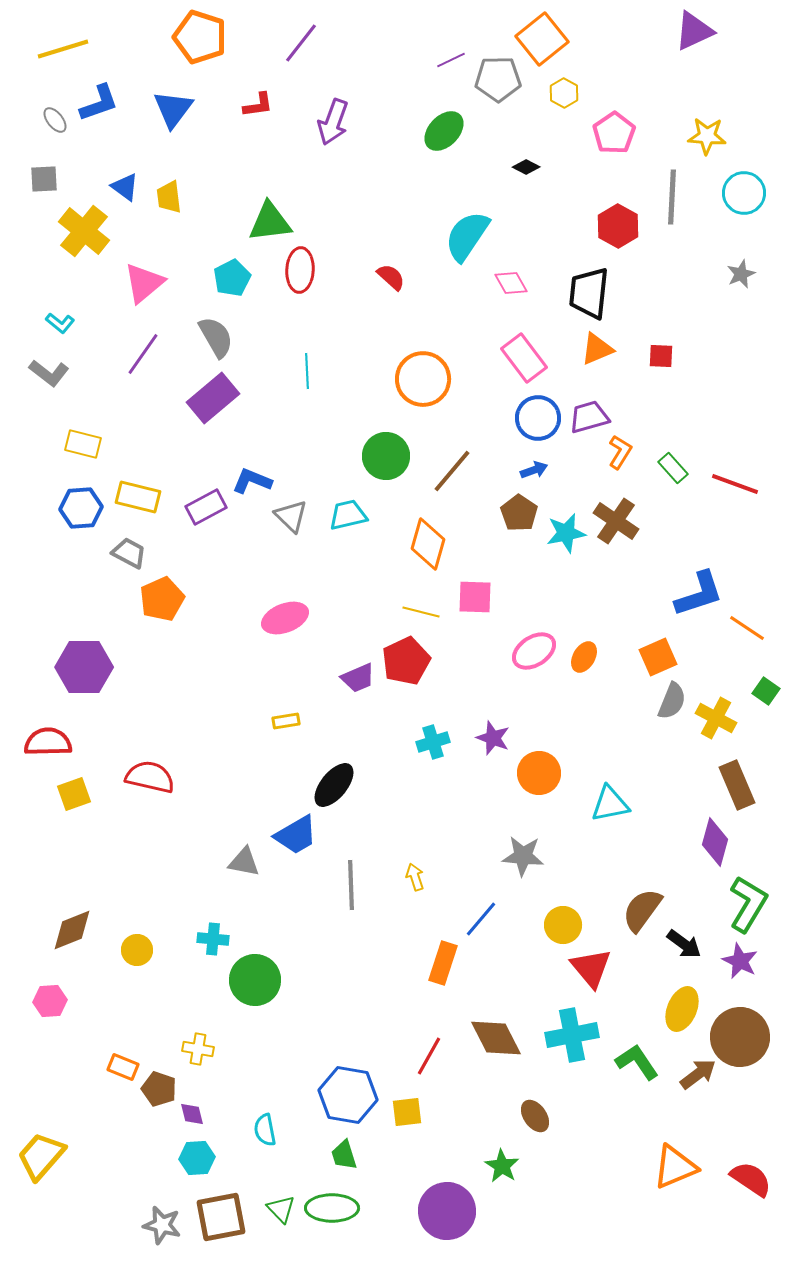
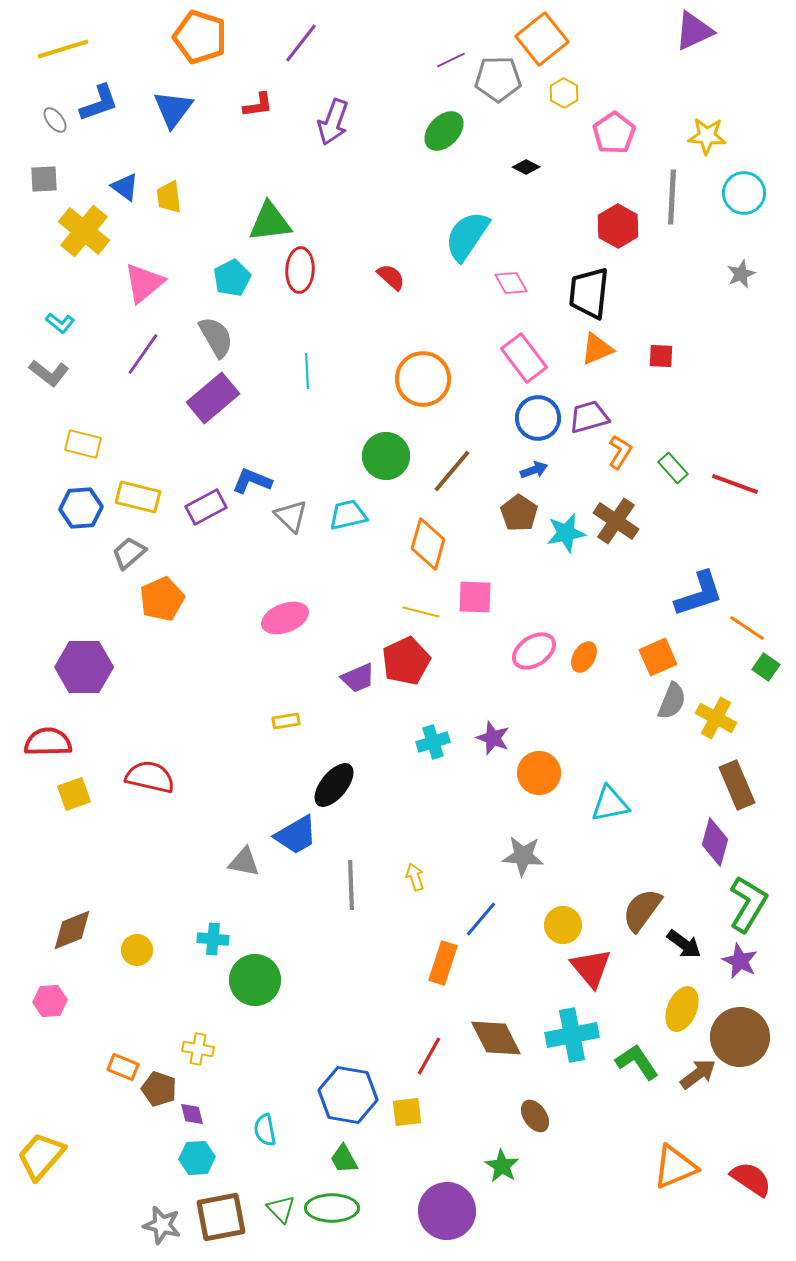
gray trapezoid at (129, 553): rotated 69 degrees counterclockwise
green square at (766, 691): moved 24 px up
green trapezoid at (344, 1155): moved 4 px down; rotated 12 degrees counterclockwise
